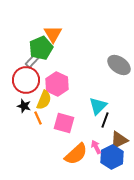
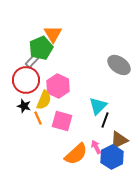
pink hexagon: moved 1 px right, 2 px down
pink square: moved 2 px left, 2 px up
